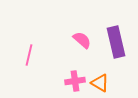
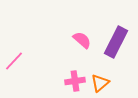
purple rectangle: rotated 40 degrees clockwise
pink line: moved 15 px left, 6 px down; rotated 30 degrees clockwise
orange triangle: rotated 48 degrees clockwise
